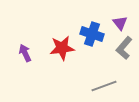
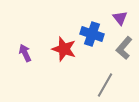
purple triangle: moved 5 px up
red star: moved 2 px right, 1 px down; rotated 25 degrees clockwise
gray line: moved 1 px right, 1 px up; rotated 40 degrees counterclockwise
